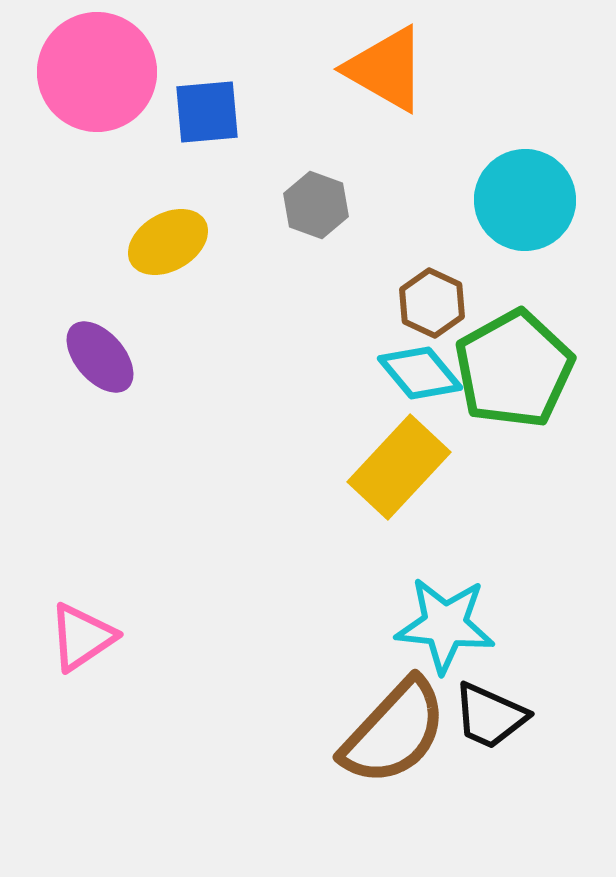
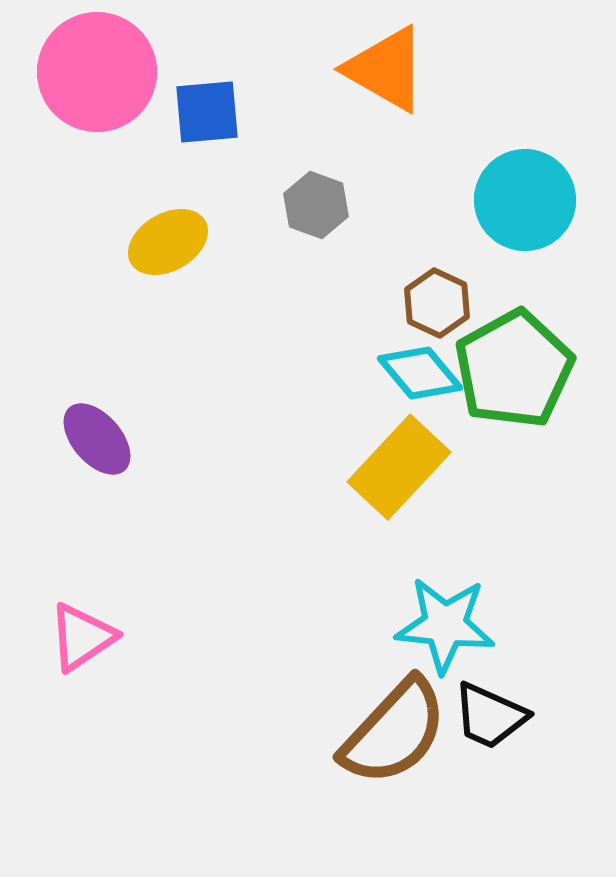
brown hexagon: moved 5 px right
purple ellipse: moved 3 px left, 82 px down
